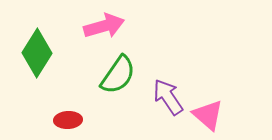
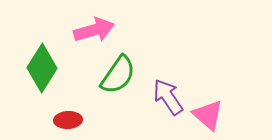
pink arrow: moved 10 px left, 4 px down
green diamond: moved 5 px right, 15 px down
